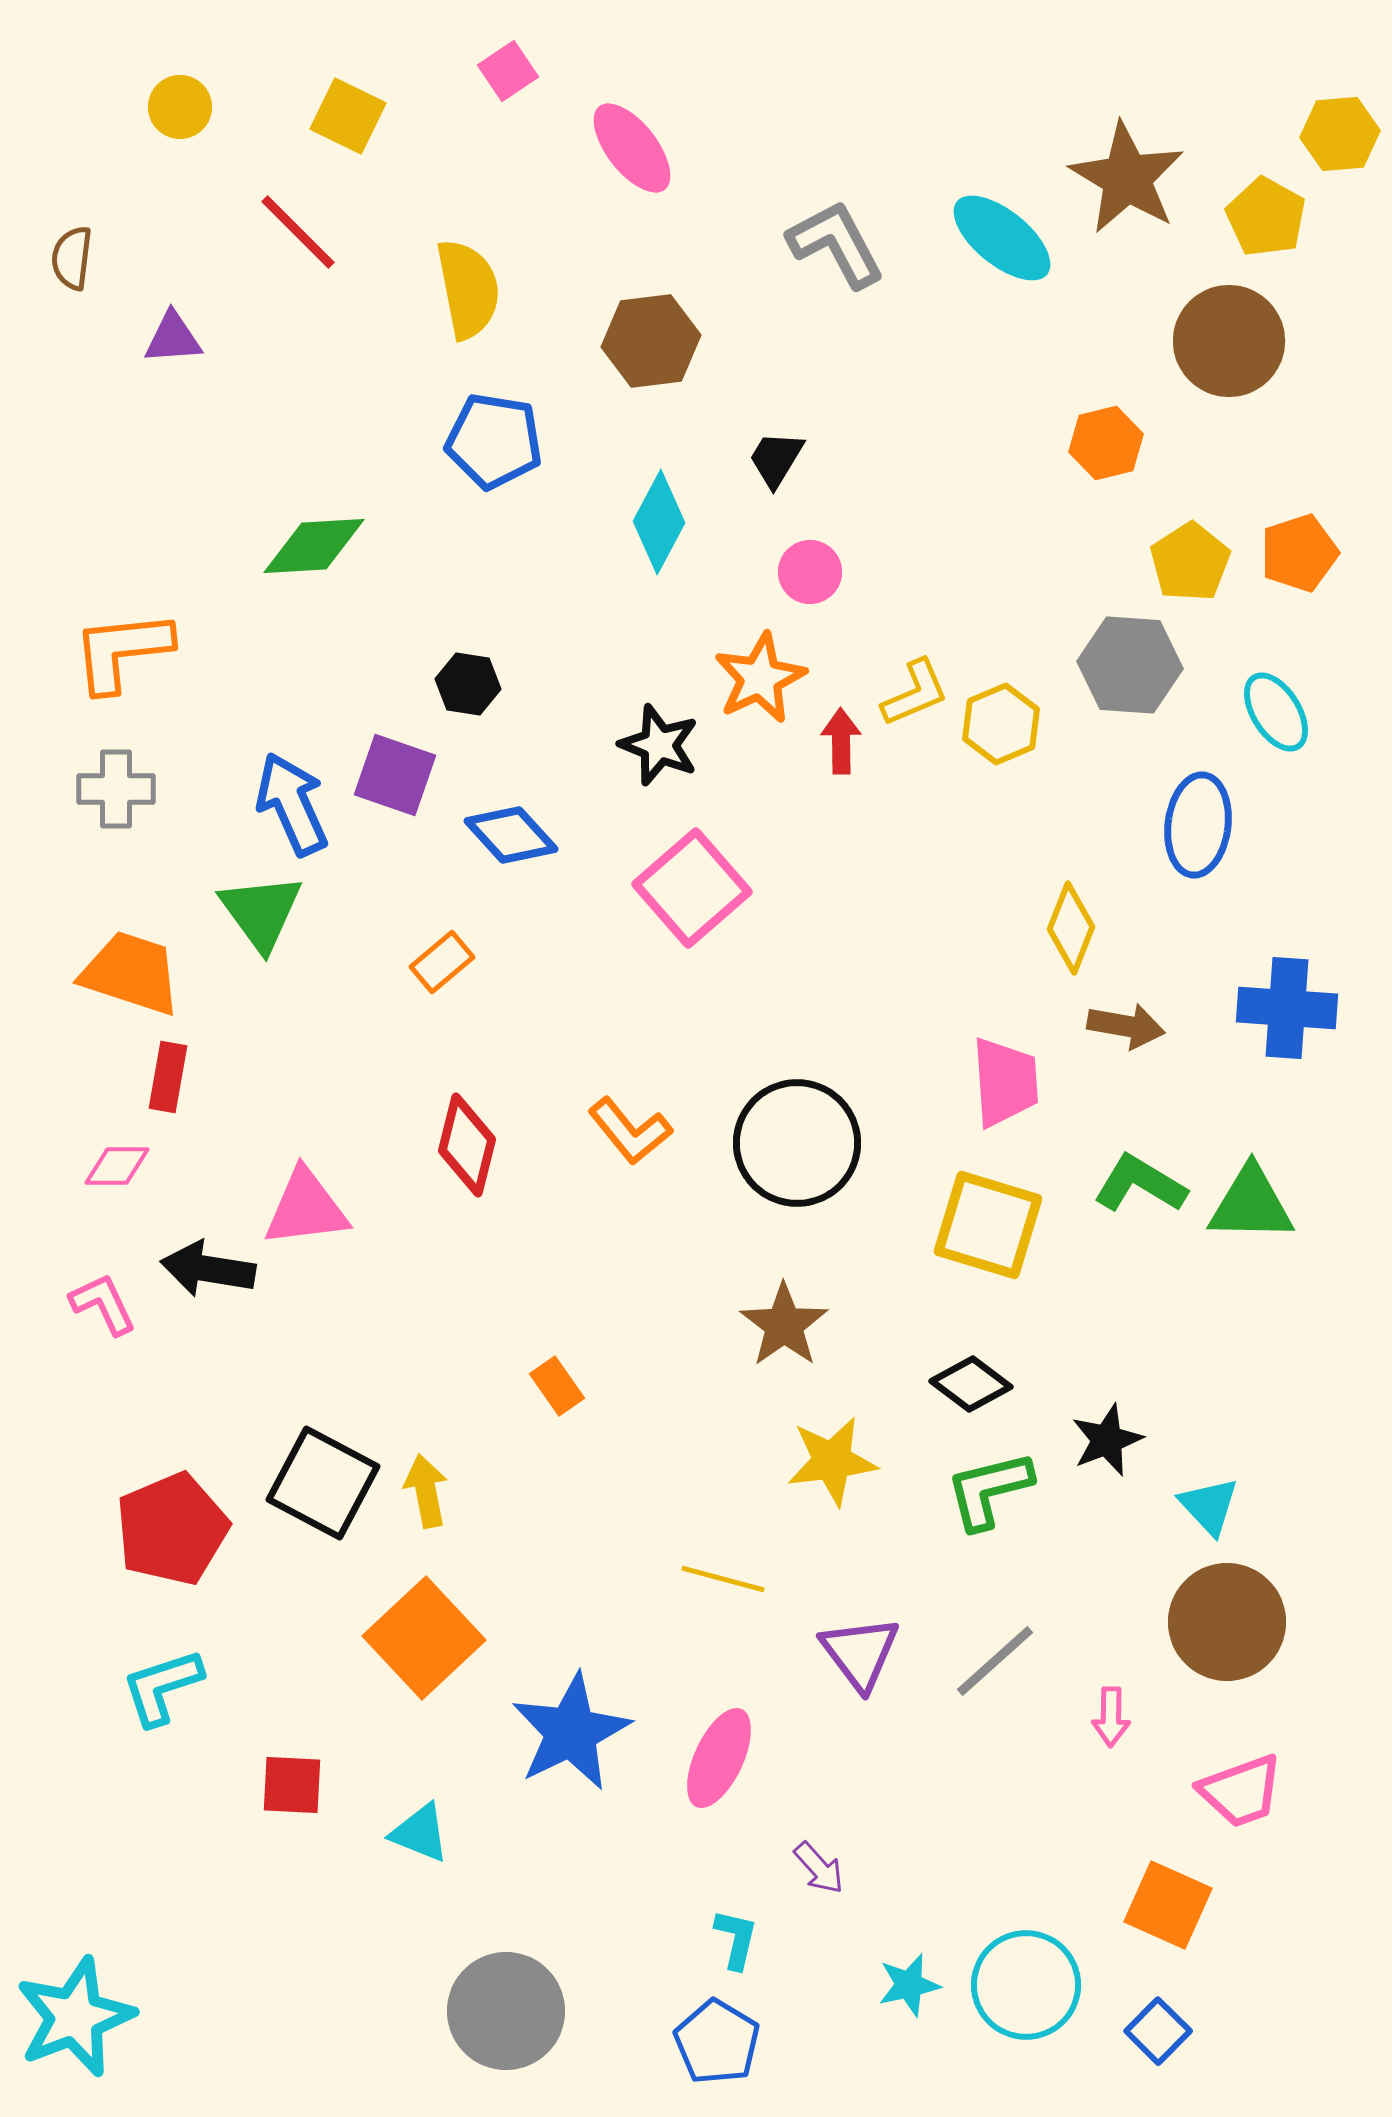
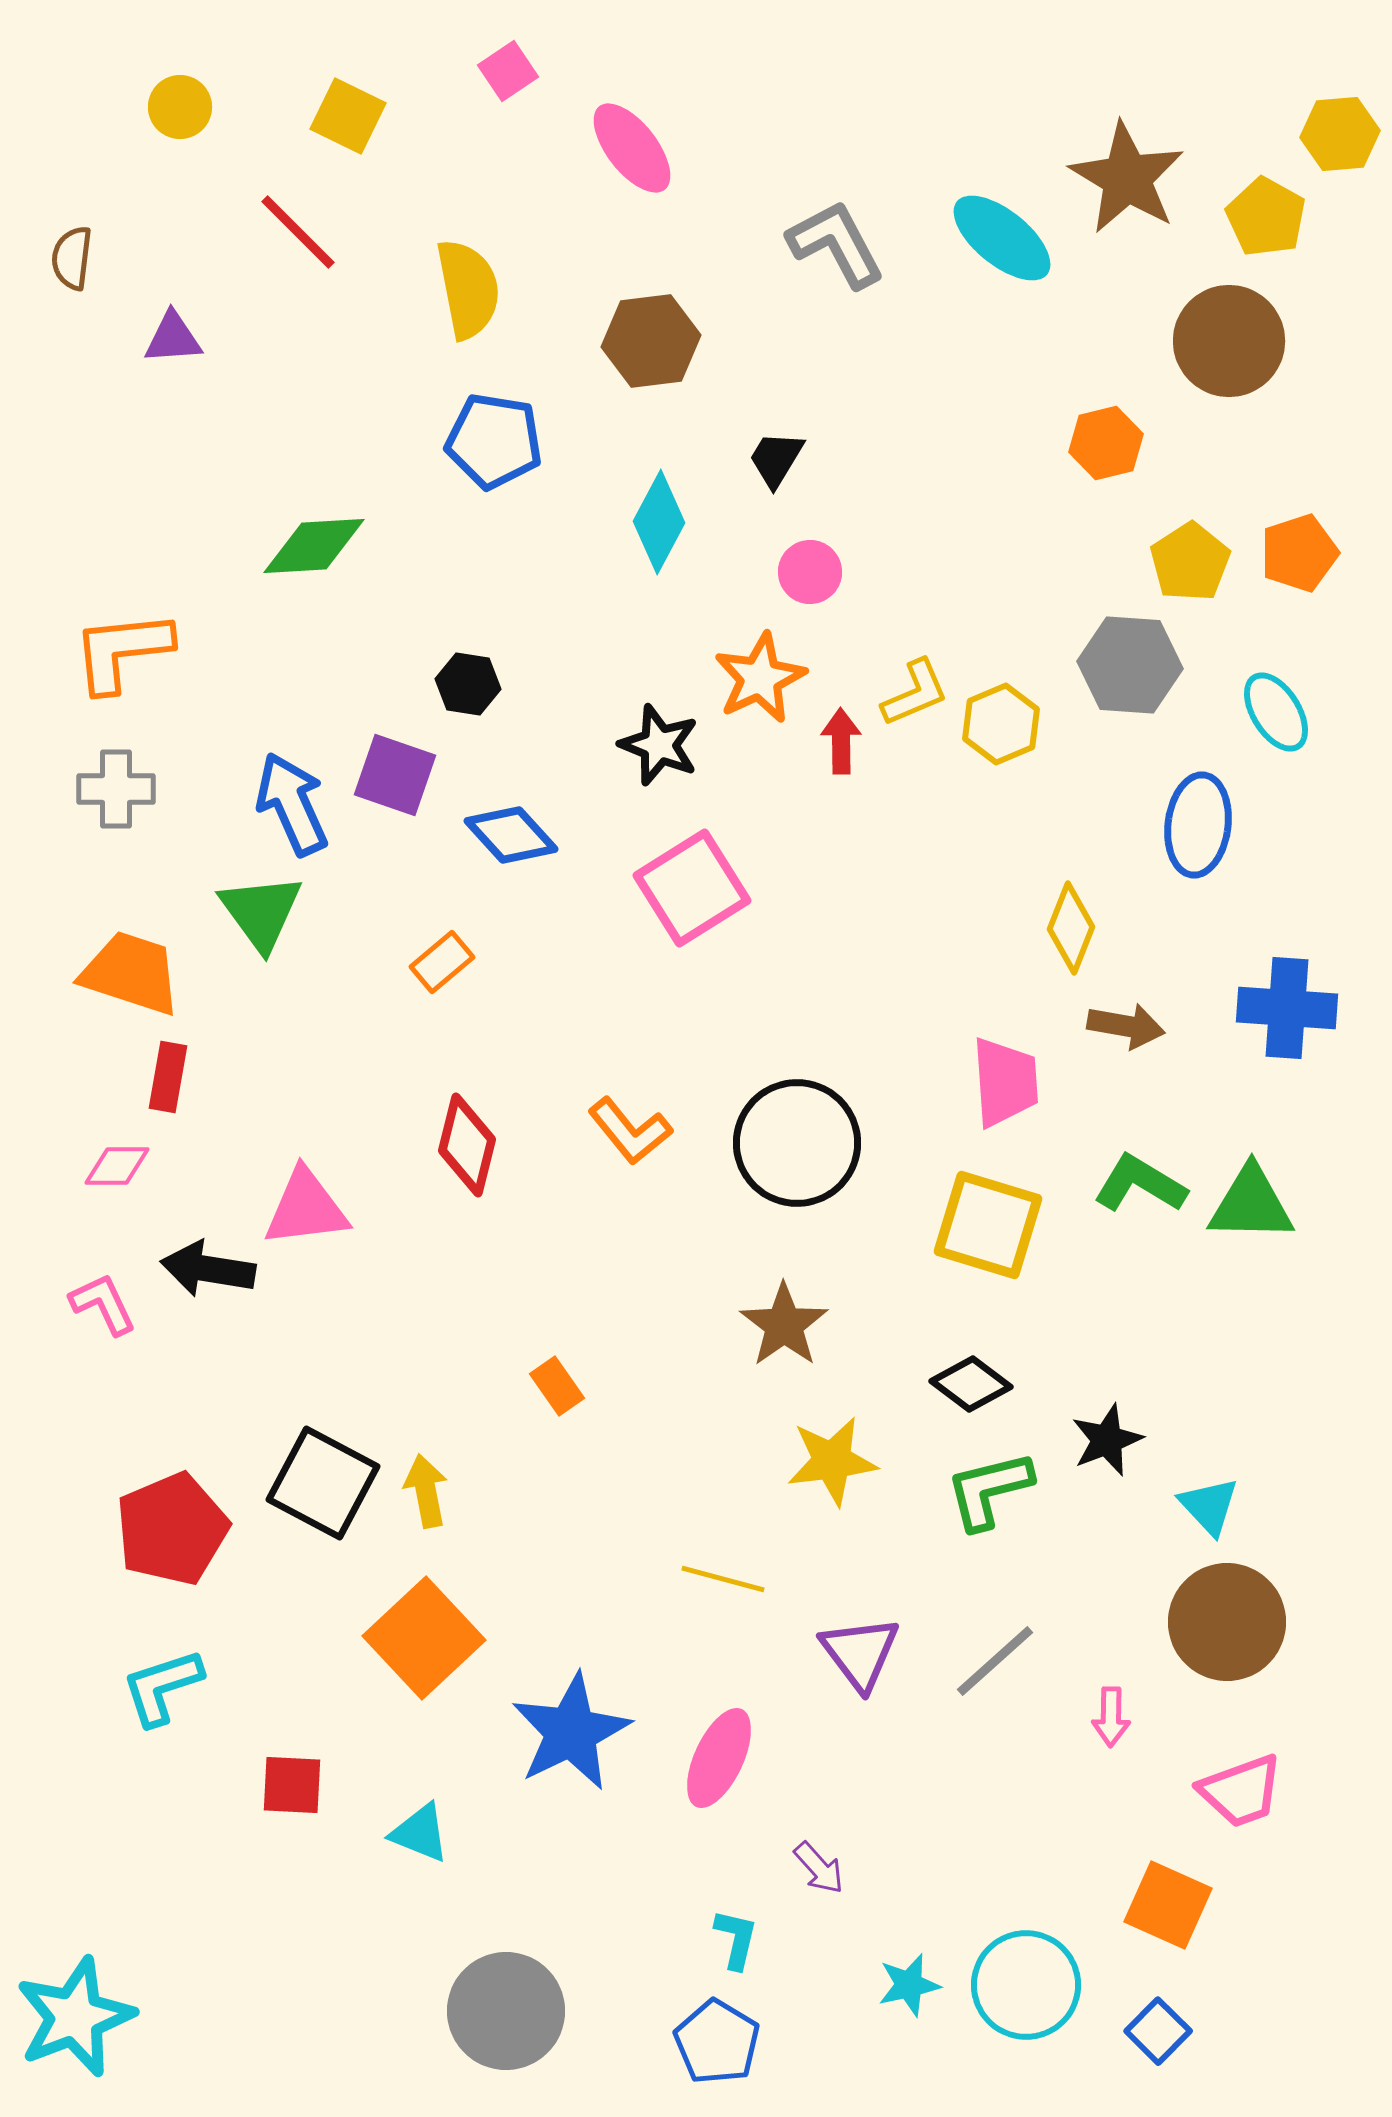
pink square at (692, 888): rotated 9 degrees clockwise
